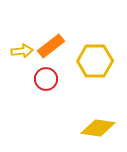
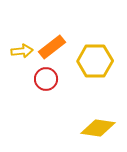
orange rectangle: moved 1 px right, 1 px down
